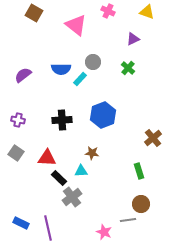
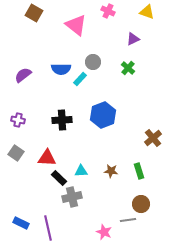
brown star: moved 19 px right, 18 px down
gray cross: rotated 24 degrees clockwise
